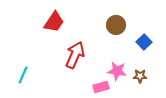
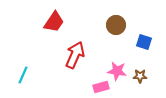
blue square: rotated 28 degrees counterclockwise
